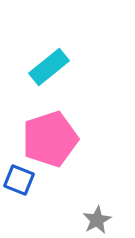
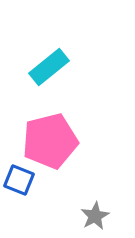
pink pentagon: moved 2 px down; rotated 4 degrees clockwise
gray star: moved 2 px left, 4 px up
